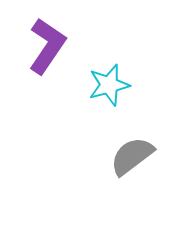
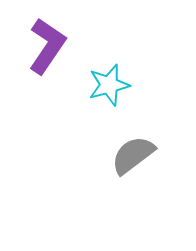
gray semicircle: moved 1 px right, 1 px up
